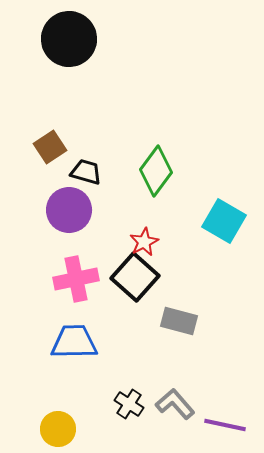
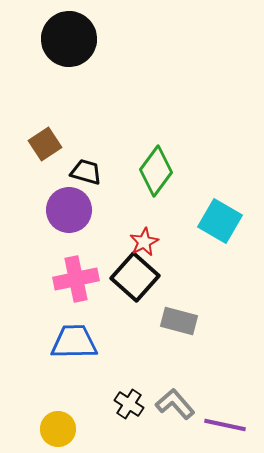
brown square: moved 5 px left, 3 px up
cyan square: moved 4 px left
